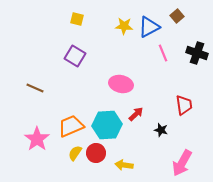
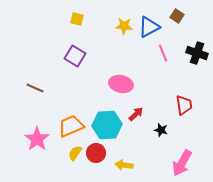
brown square: rotated 16 degrees counterclockwise
